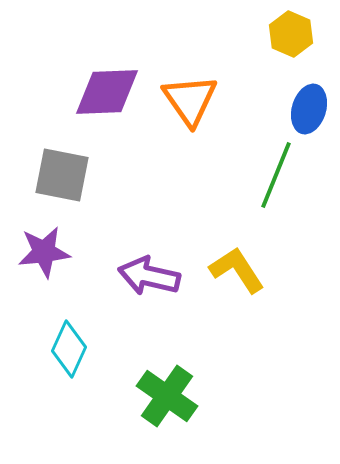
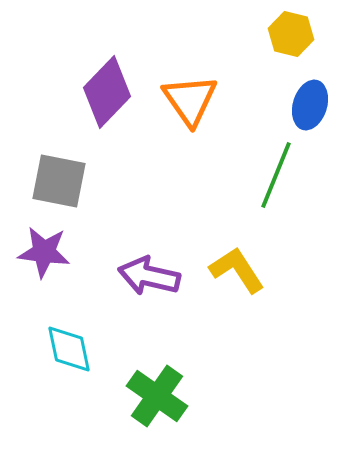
yellow hexagon: rotated 9 degrees counterclockwise
purple diamond: rotated 44 degrees counterclockwise
blue ellipse: moved 1 px right, 4 px up
gray square: moved 3 px left, 6 px down
purple star: rotated 14 degrees clockwise
cyan diamond: rotated 36 degrees counterclockwise
green cross: moved 10 px left
